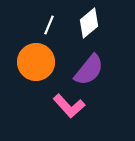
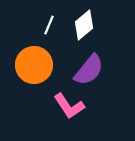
white diamond: moved 5 px left, 2 px down
orange circle: moved 2 px left, 3 px down
pink L-shape: rotated 8 degrees clockwise
